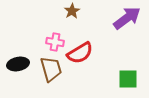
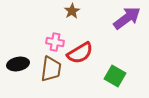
brown trapezoid: rotated 24 degrees clockwise
green square: moved 13 px left, 3 px up; rotated 30 degrees clockwise
